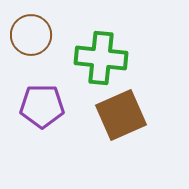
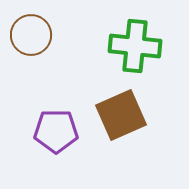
green cross: moved 34 px right, 12 px up
purple pentagon: moved 14 px right, 25 px down
